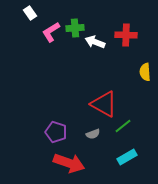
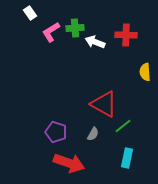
gray semicircle: rotated 40 degrees counterclockwise
cyan rectangle: moved 1 px down; rotated 48 degrees counterclockwise
